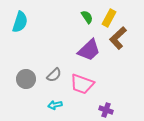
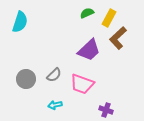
green semicircle: moved 4 px up; rotated 80 degrees counterclockwise
